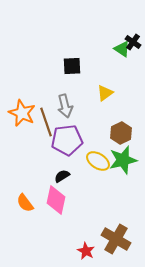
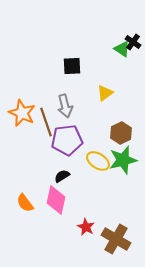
red star: moved 24 px up
